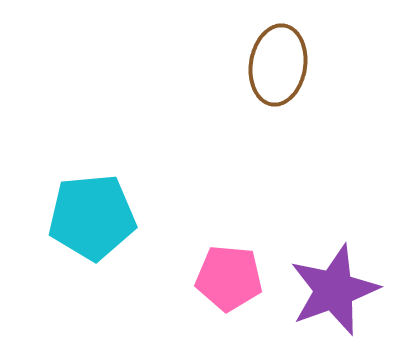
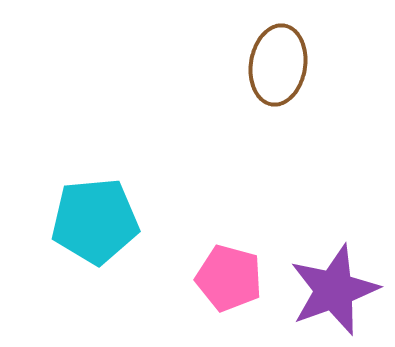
cyan pentagon: moved 3 px right, 4 px down
pink pentagon: rotated 10 degrees clockwise
